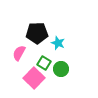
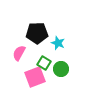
pink square: moved 1 px right, 1 px up; rotated 25 degrees clockwise
